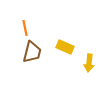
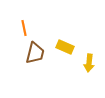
orange line: moved 1 px left
brown trapezoid: moved 3 px right, 1 px down
